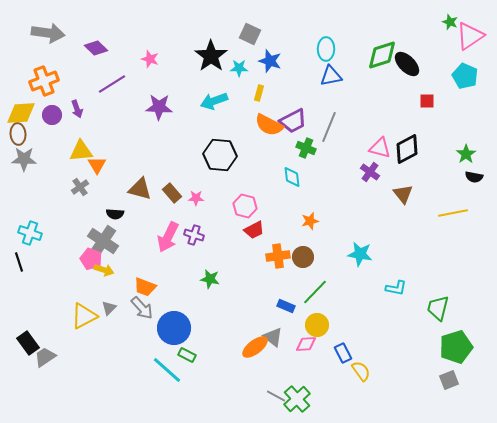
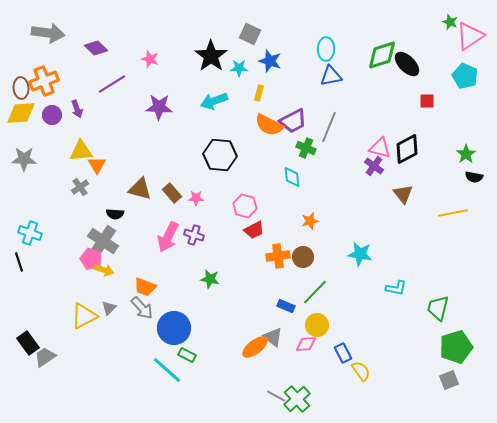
brown ellipse at (18, 134): moved 3 px right, 46 px up
purple cross at (370, 172): moved 4 px right, 6 px up
